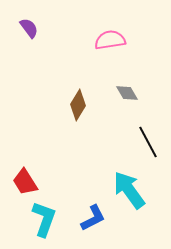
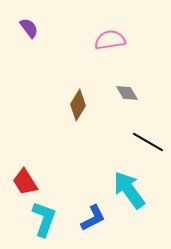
black line: rotated 32 degrees counterclockwise
